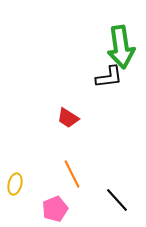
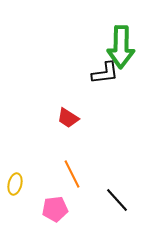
green arrow: rotated 9 degrees clockwise
black L-shape: moved 4 px left, 4 px up
pink pentagon: rotated 15 degrees clockwise
